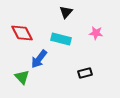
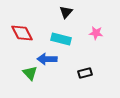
blue arrow: moved 8 px right; rotated 54 degrees clockwise
green triangle: moved 8 px right, 4 px up
